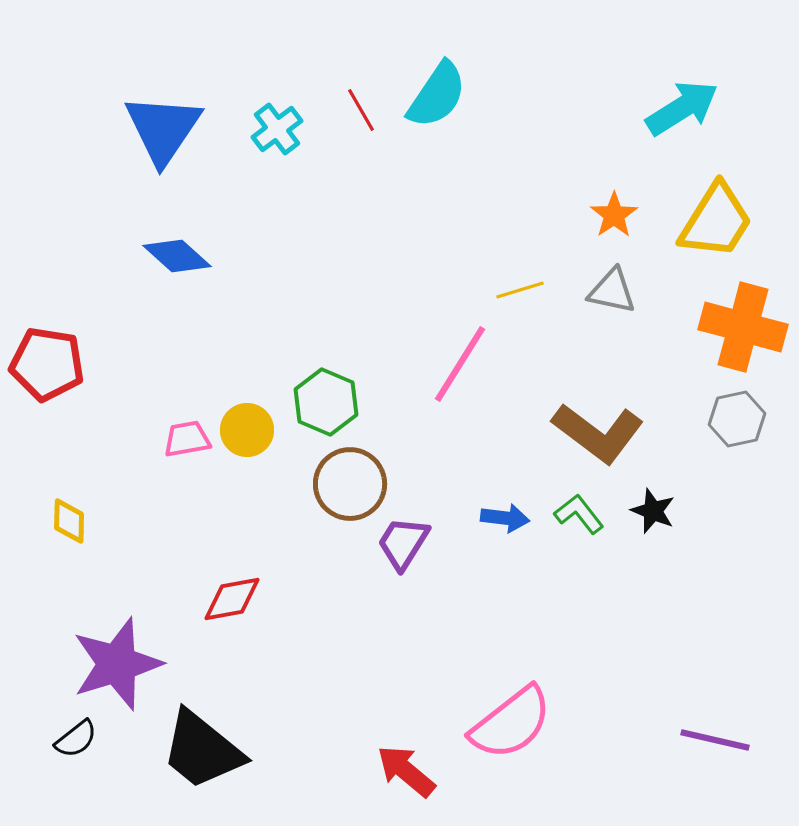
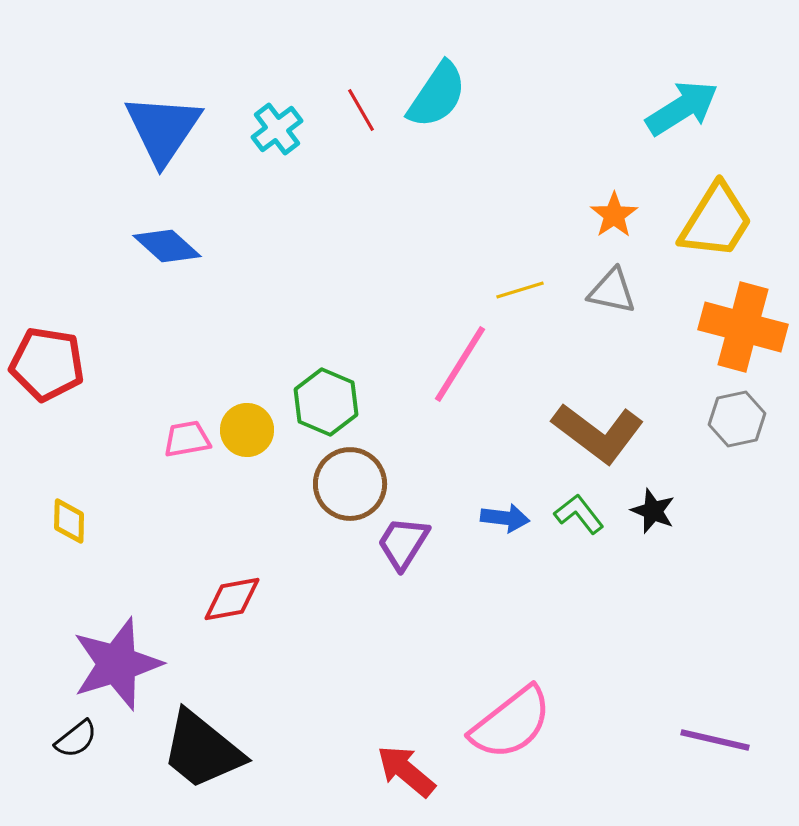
blue diamond: moved 10 px left, 10 px up
